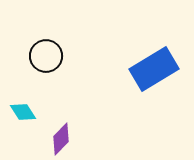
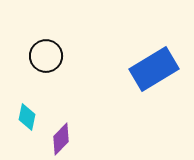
cyan diamond: moved 4 px right, 5 px down; rotated 44 degrees clockwise
